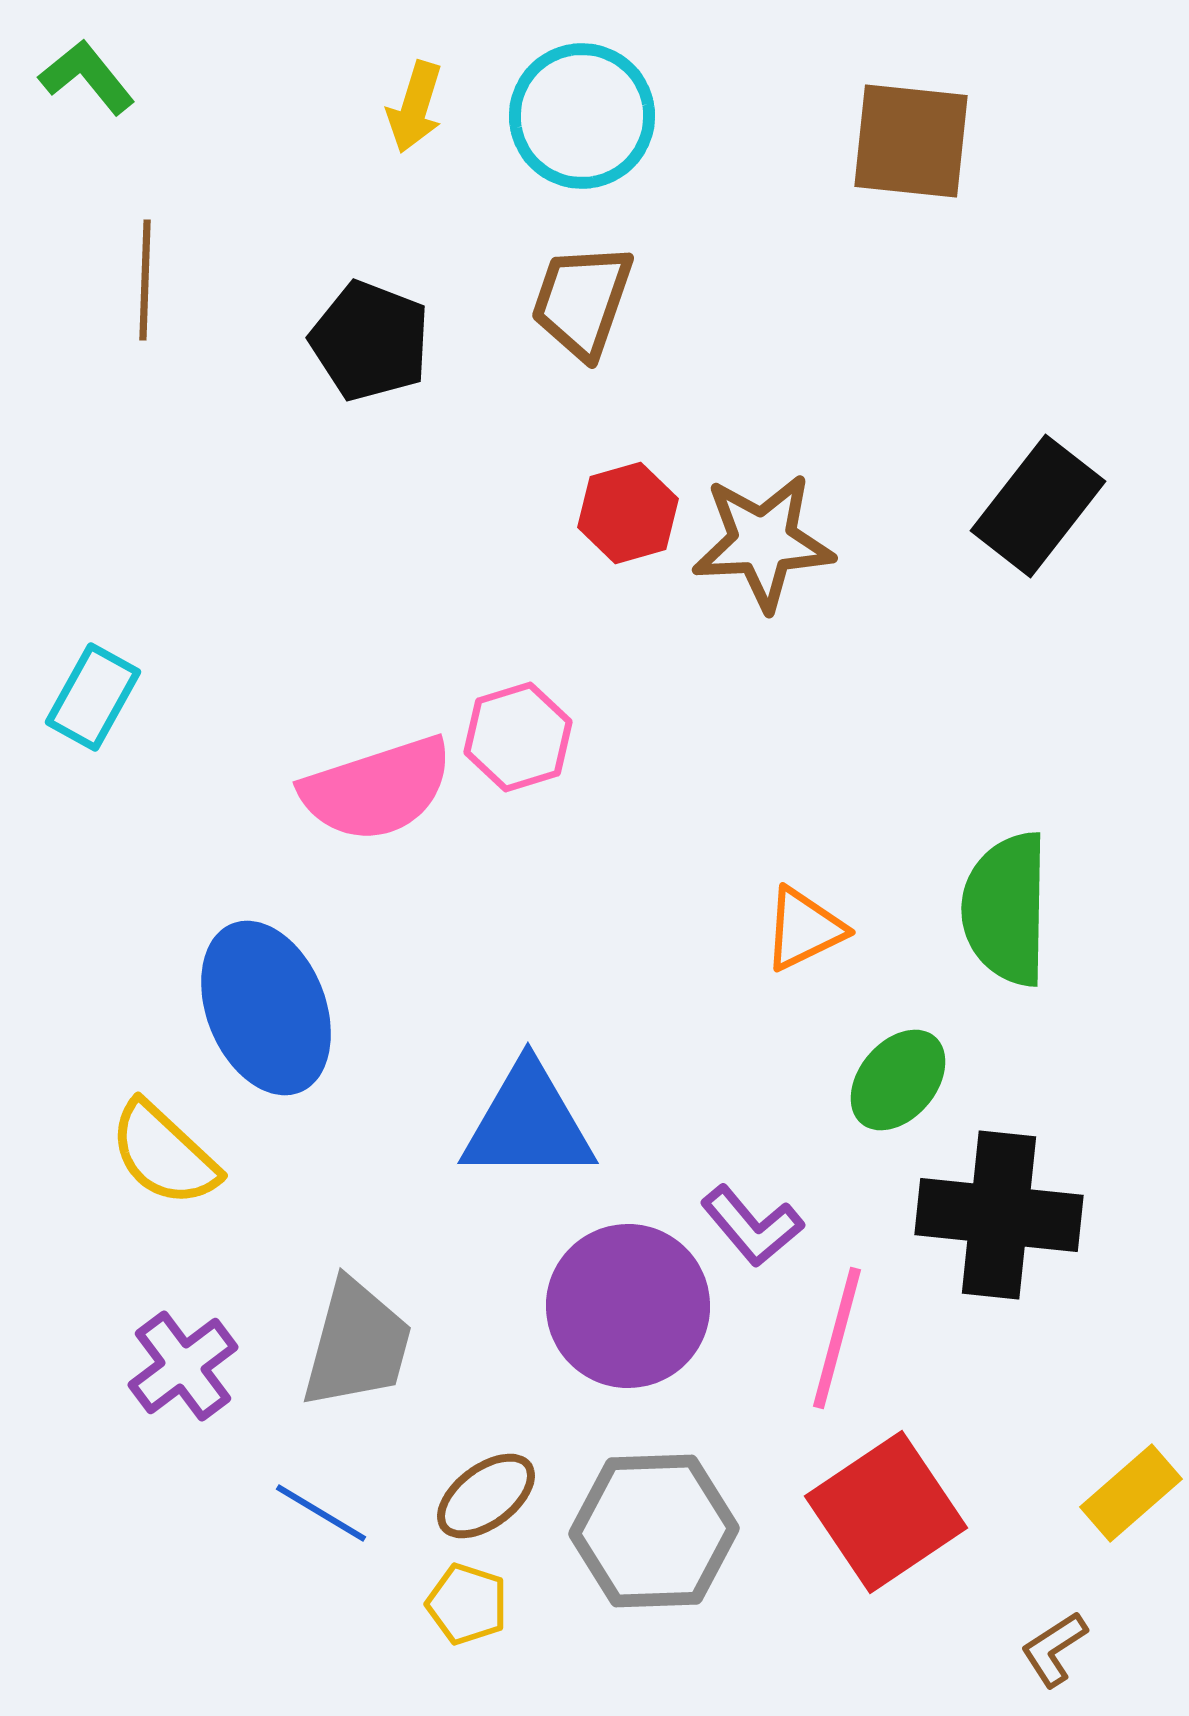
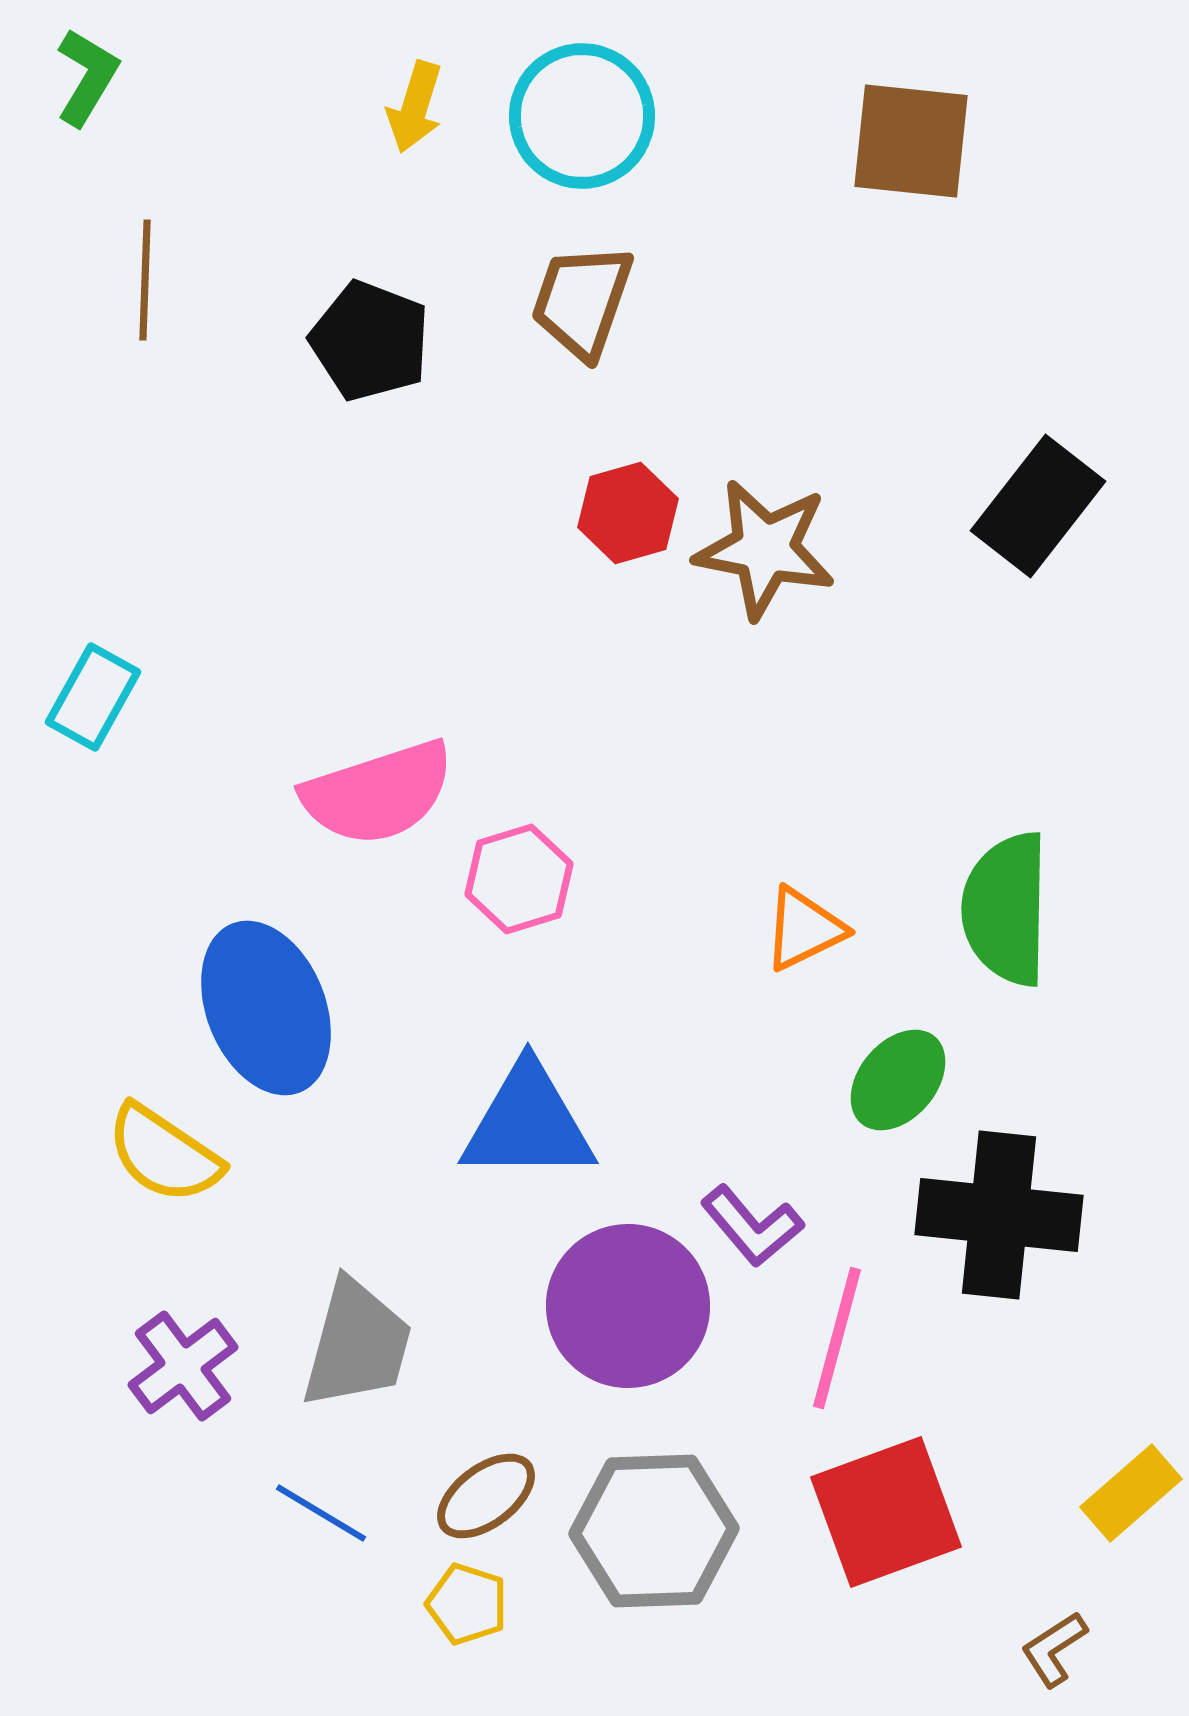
green L-shape: rotated 70 degrees clockwise
brown star: moved 2 px right, 7 px down; rotated 14 degrees clockwise
pink hexagon: moved 1 px right, 142 px down
pink semicircle: moved 1 px right, 4 px down
yellow semicircle: rotated 9 degrees counterclockwise
red square: rotated 14 degrees clockwise
